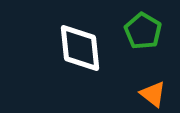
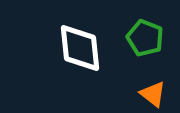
green pentagon: moved 2 px right, 7 px down; rotated 9 degrees counterclockwise
